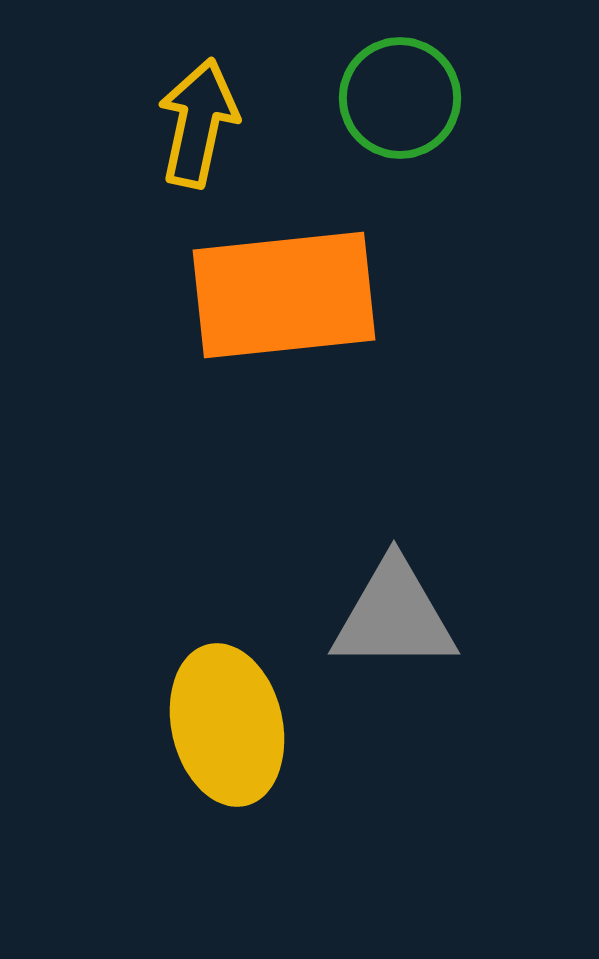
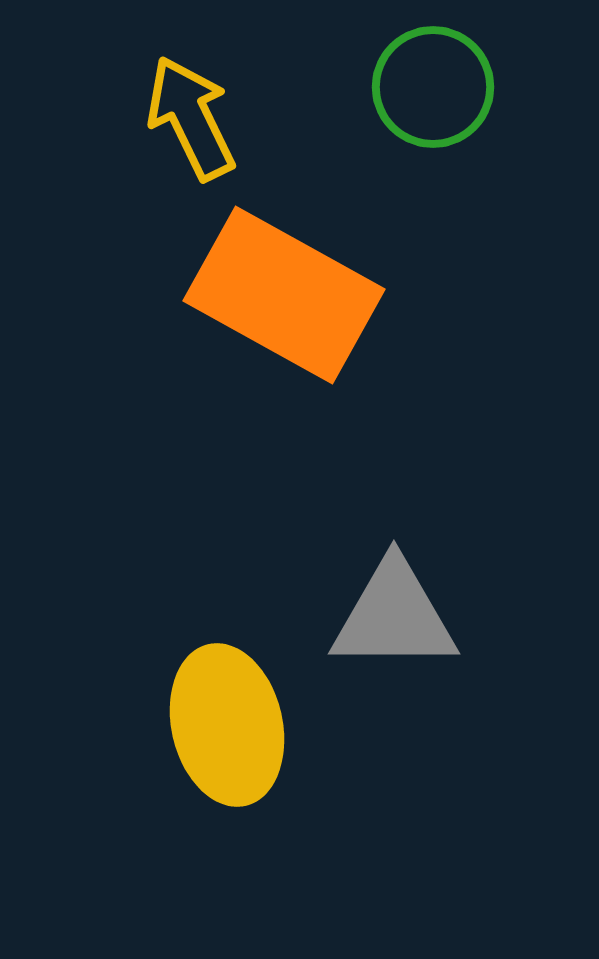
green circle: moved 33 px right, 11 px up
yellow arrow: moved 7 px left, 5 px up; rotated 38 degrees counterclockwise
orange rectangle: rotated 35 degrees clockwise
